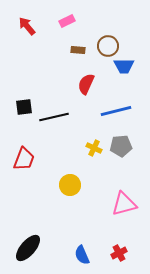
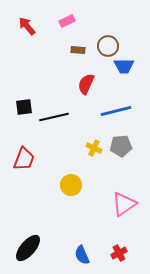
yellow circle: moved 1 px right
pink triangle: rotated 20 degrees counterclockwise
